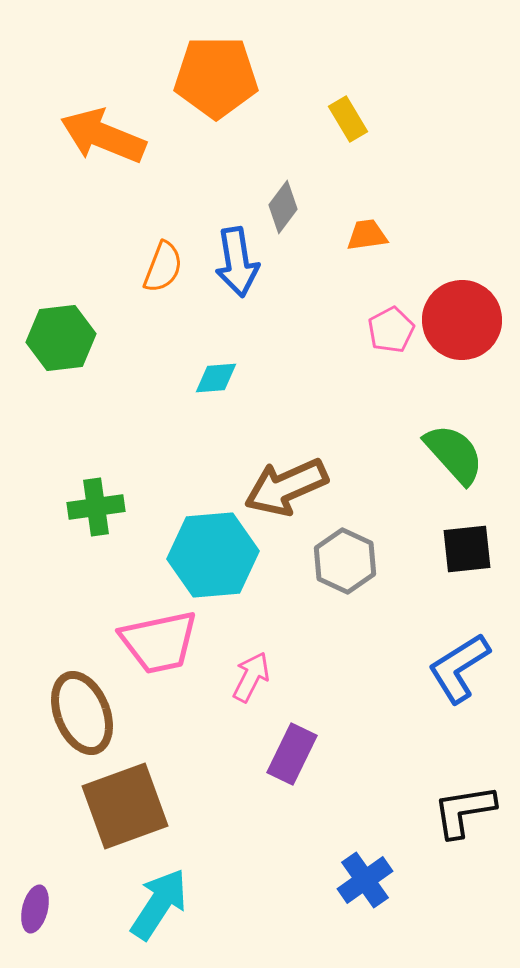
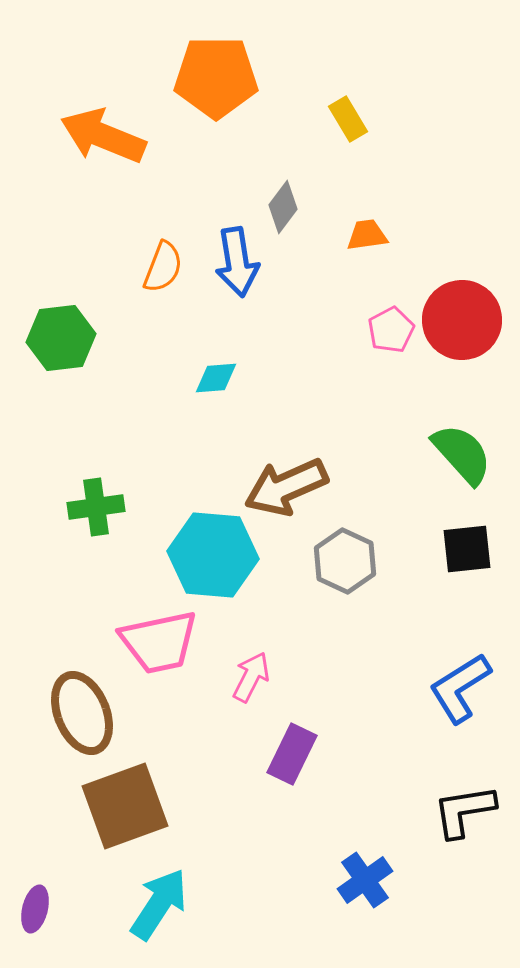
green semicircle: moved 8 px right
cyan hexagon: rotated 10 degrees clockwise
blue L-shape: moved 1 px right, 20 px down
